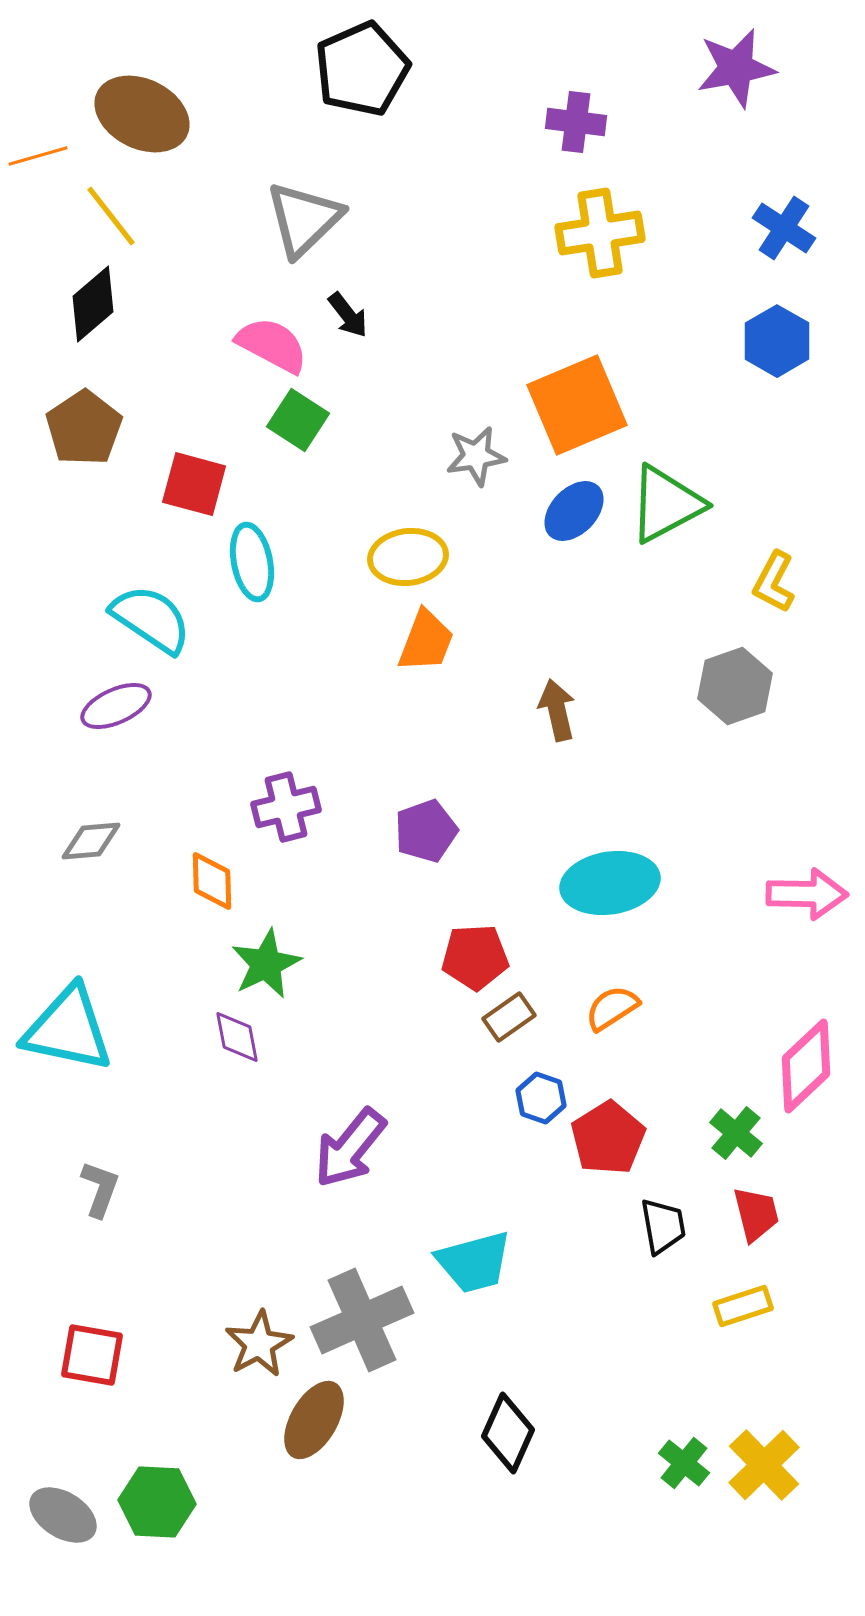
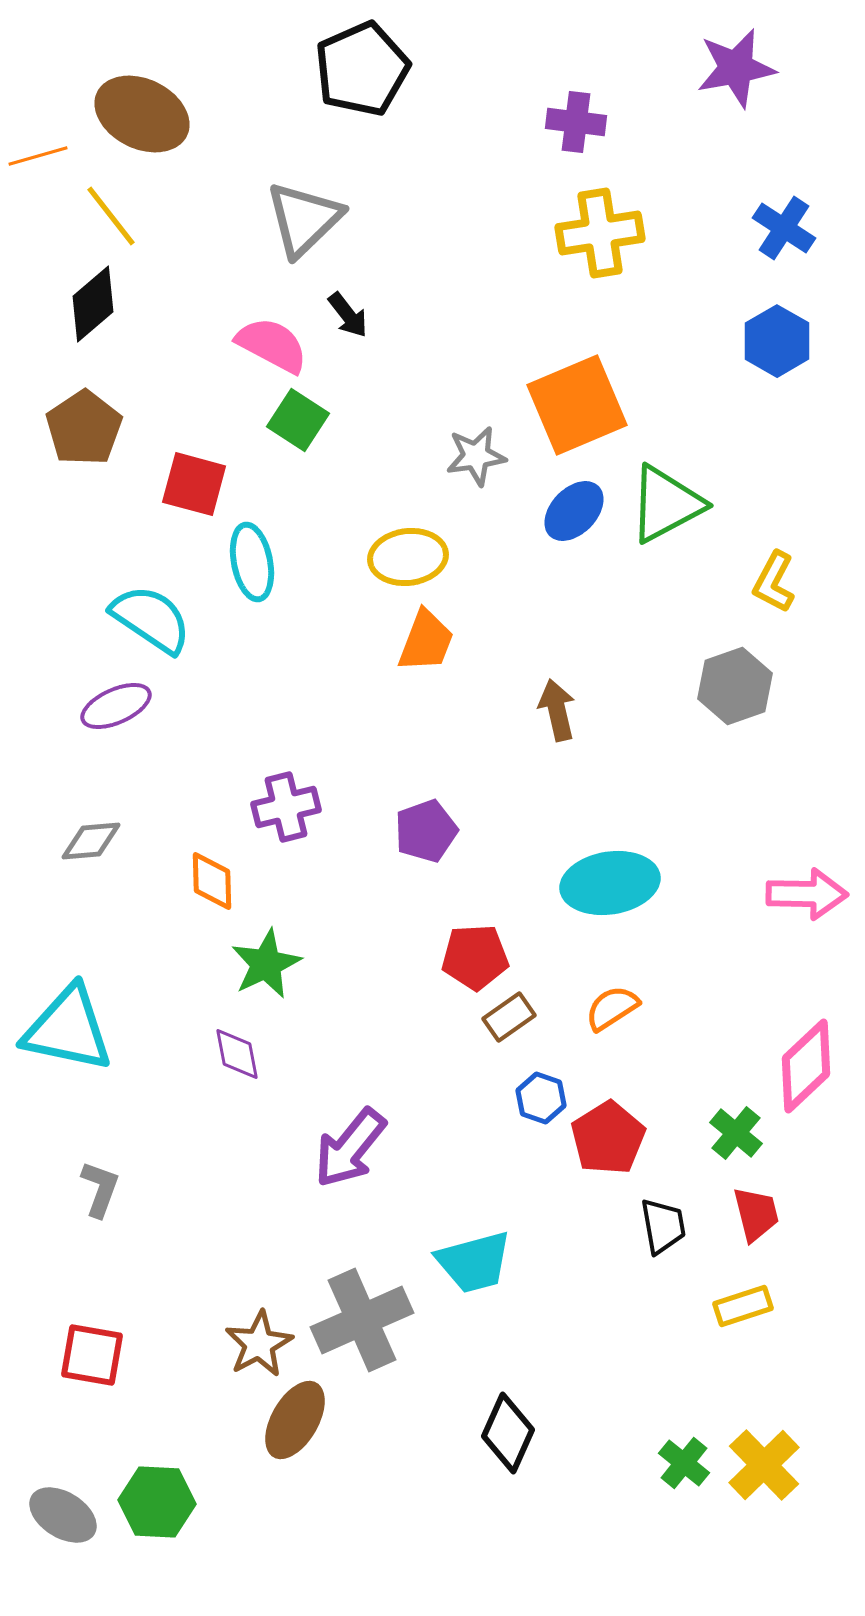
purple diamond at (237, 1037): moved 17 px down
brown ellipse at (314, 1420): moved 19 px left
